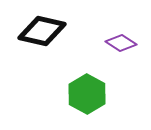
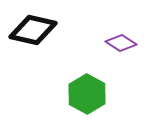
black diamond: moved 9 px left, 1 px up
